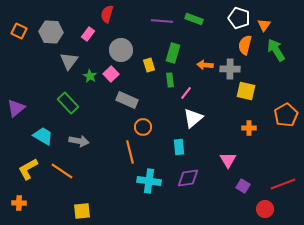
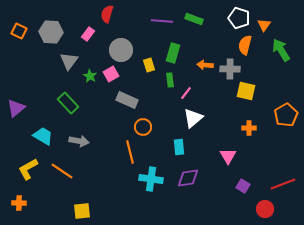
green arrow at (276, 50): moved 5 px right
pink square at (111, 74): rotated 14 degrees clockwise
pink triangle at (228, 160): moved 4 px up
cyan cross at (149, 181): moved 2 px right, 2 px up
